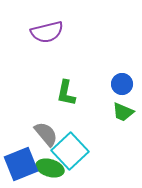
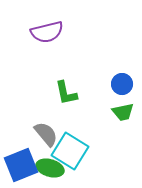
green L-shape: rotated 24 degrees counterclockwise
green trapezoid: rotated 35 degrees counterclockwise
cyan square: rotated 15 degrees counterclockwise
blue square: moved 1 px down
